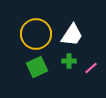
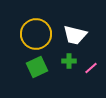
white trapezoid: moved 3 px right; rotated 70 degrees clockwise
